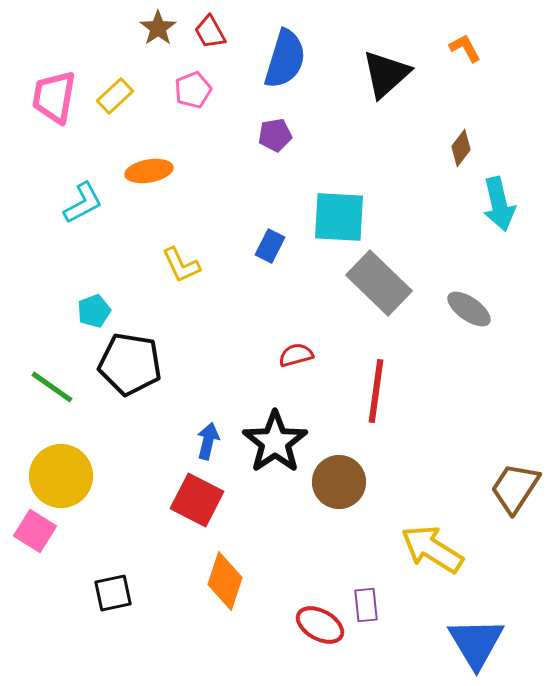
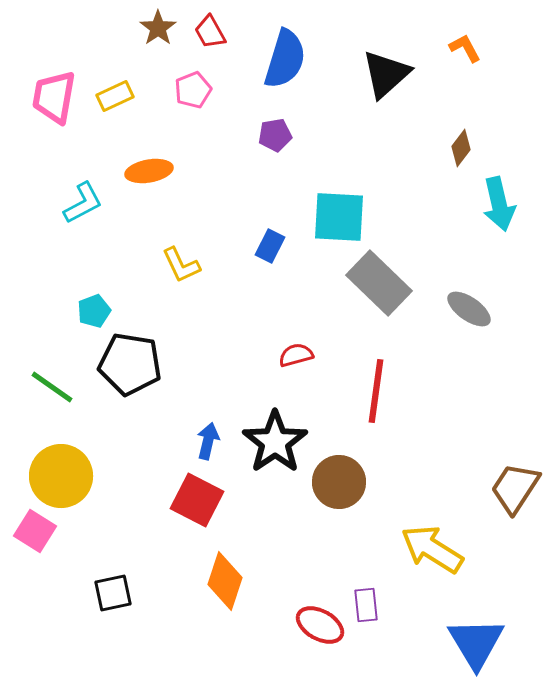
yellow rectangle: rotated 18 degrees clockwise
